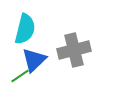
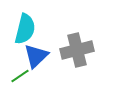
gray cross: moved 3 px right
blue triangle: moved 2 px right, 4 px up
